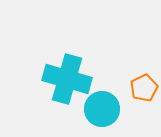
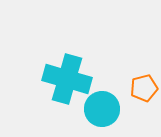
orange pentagon: rotated 12 degrees clockwise
